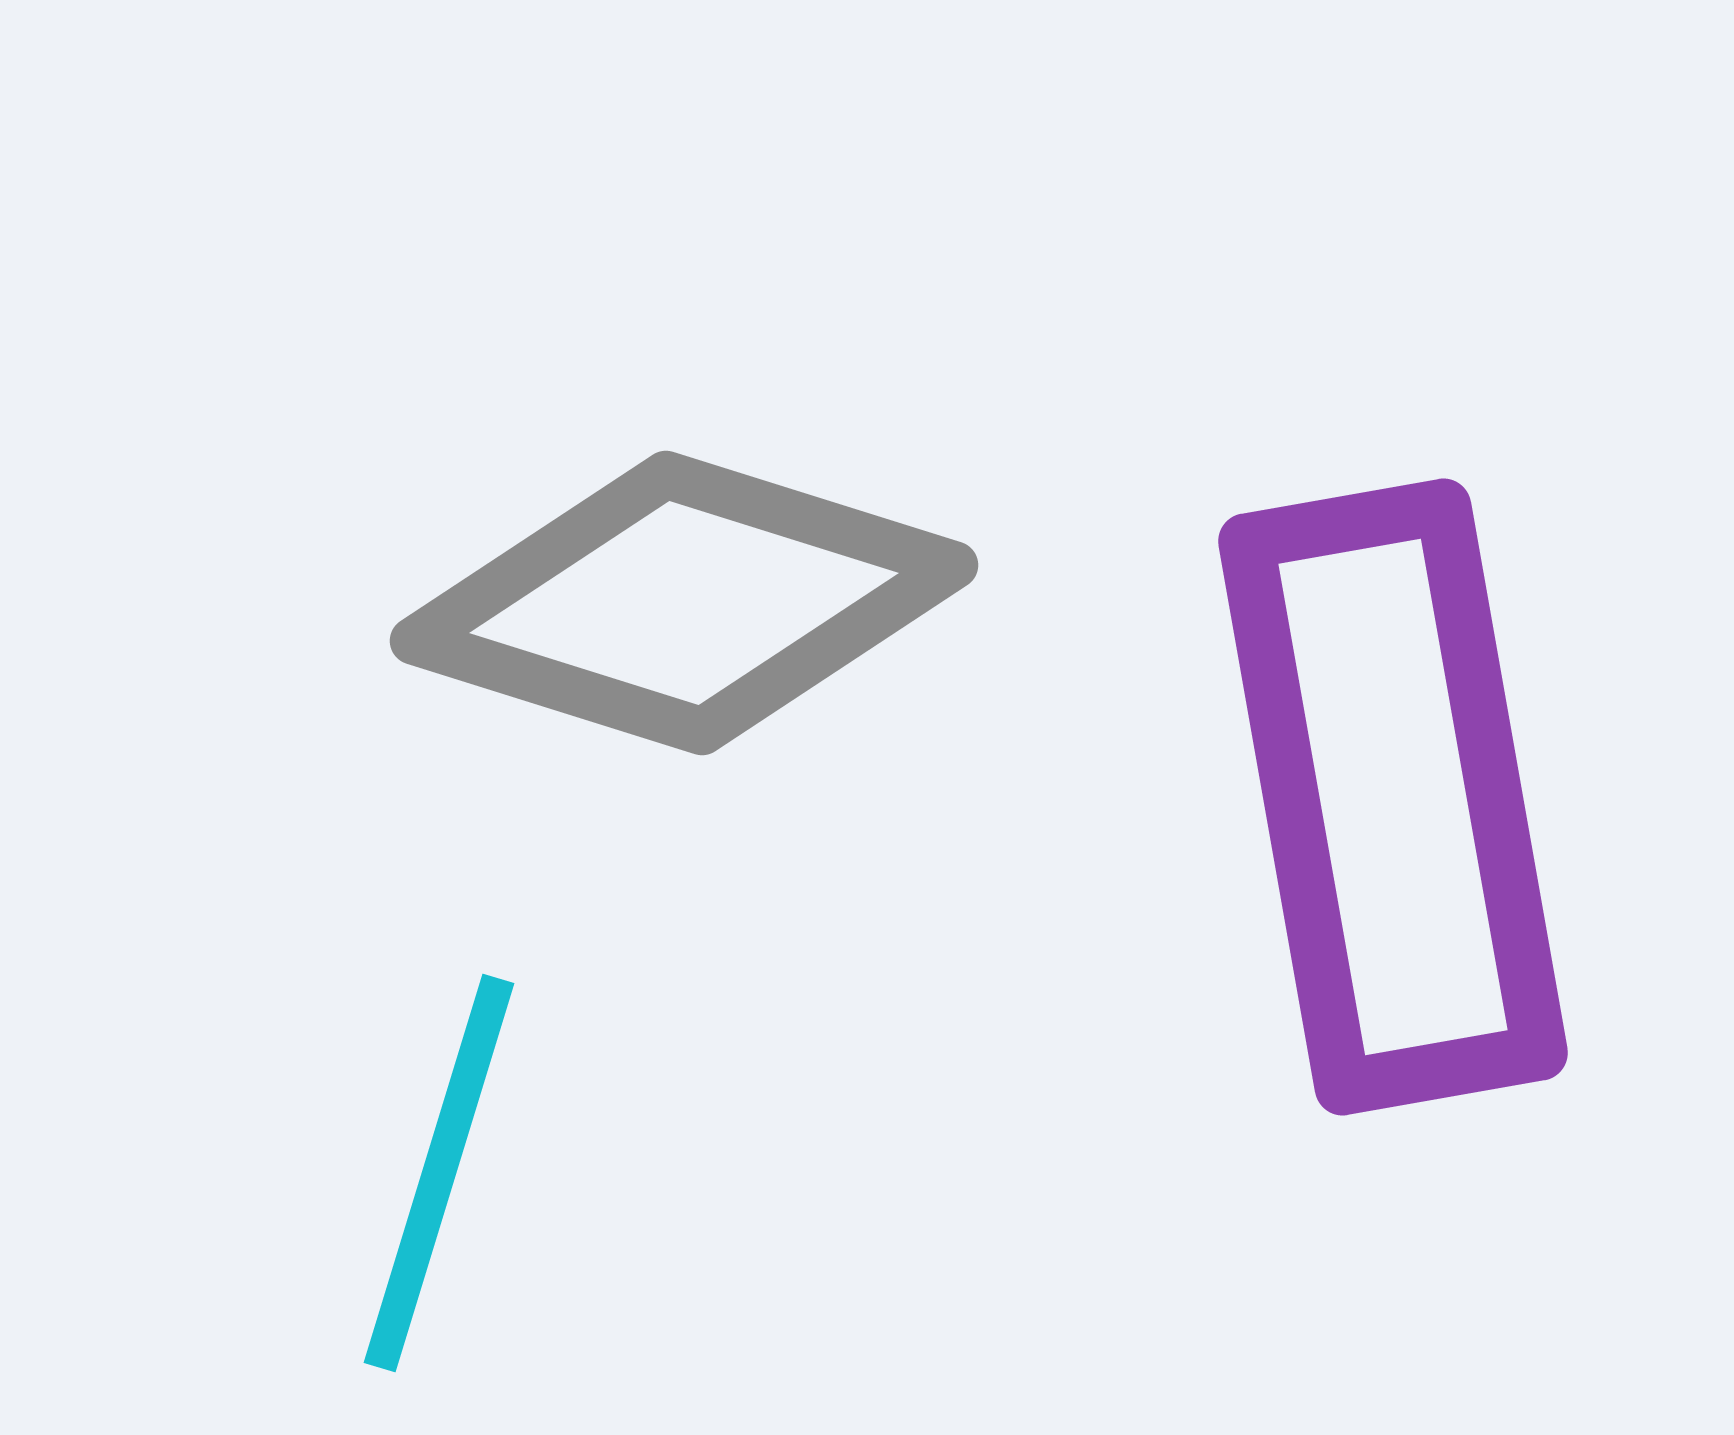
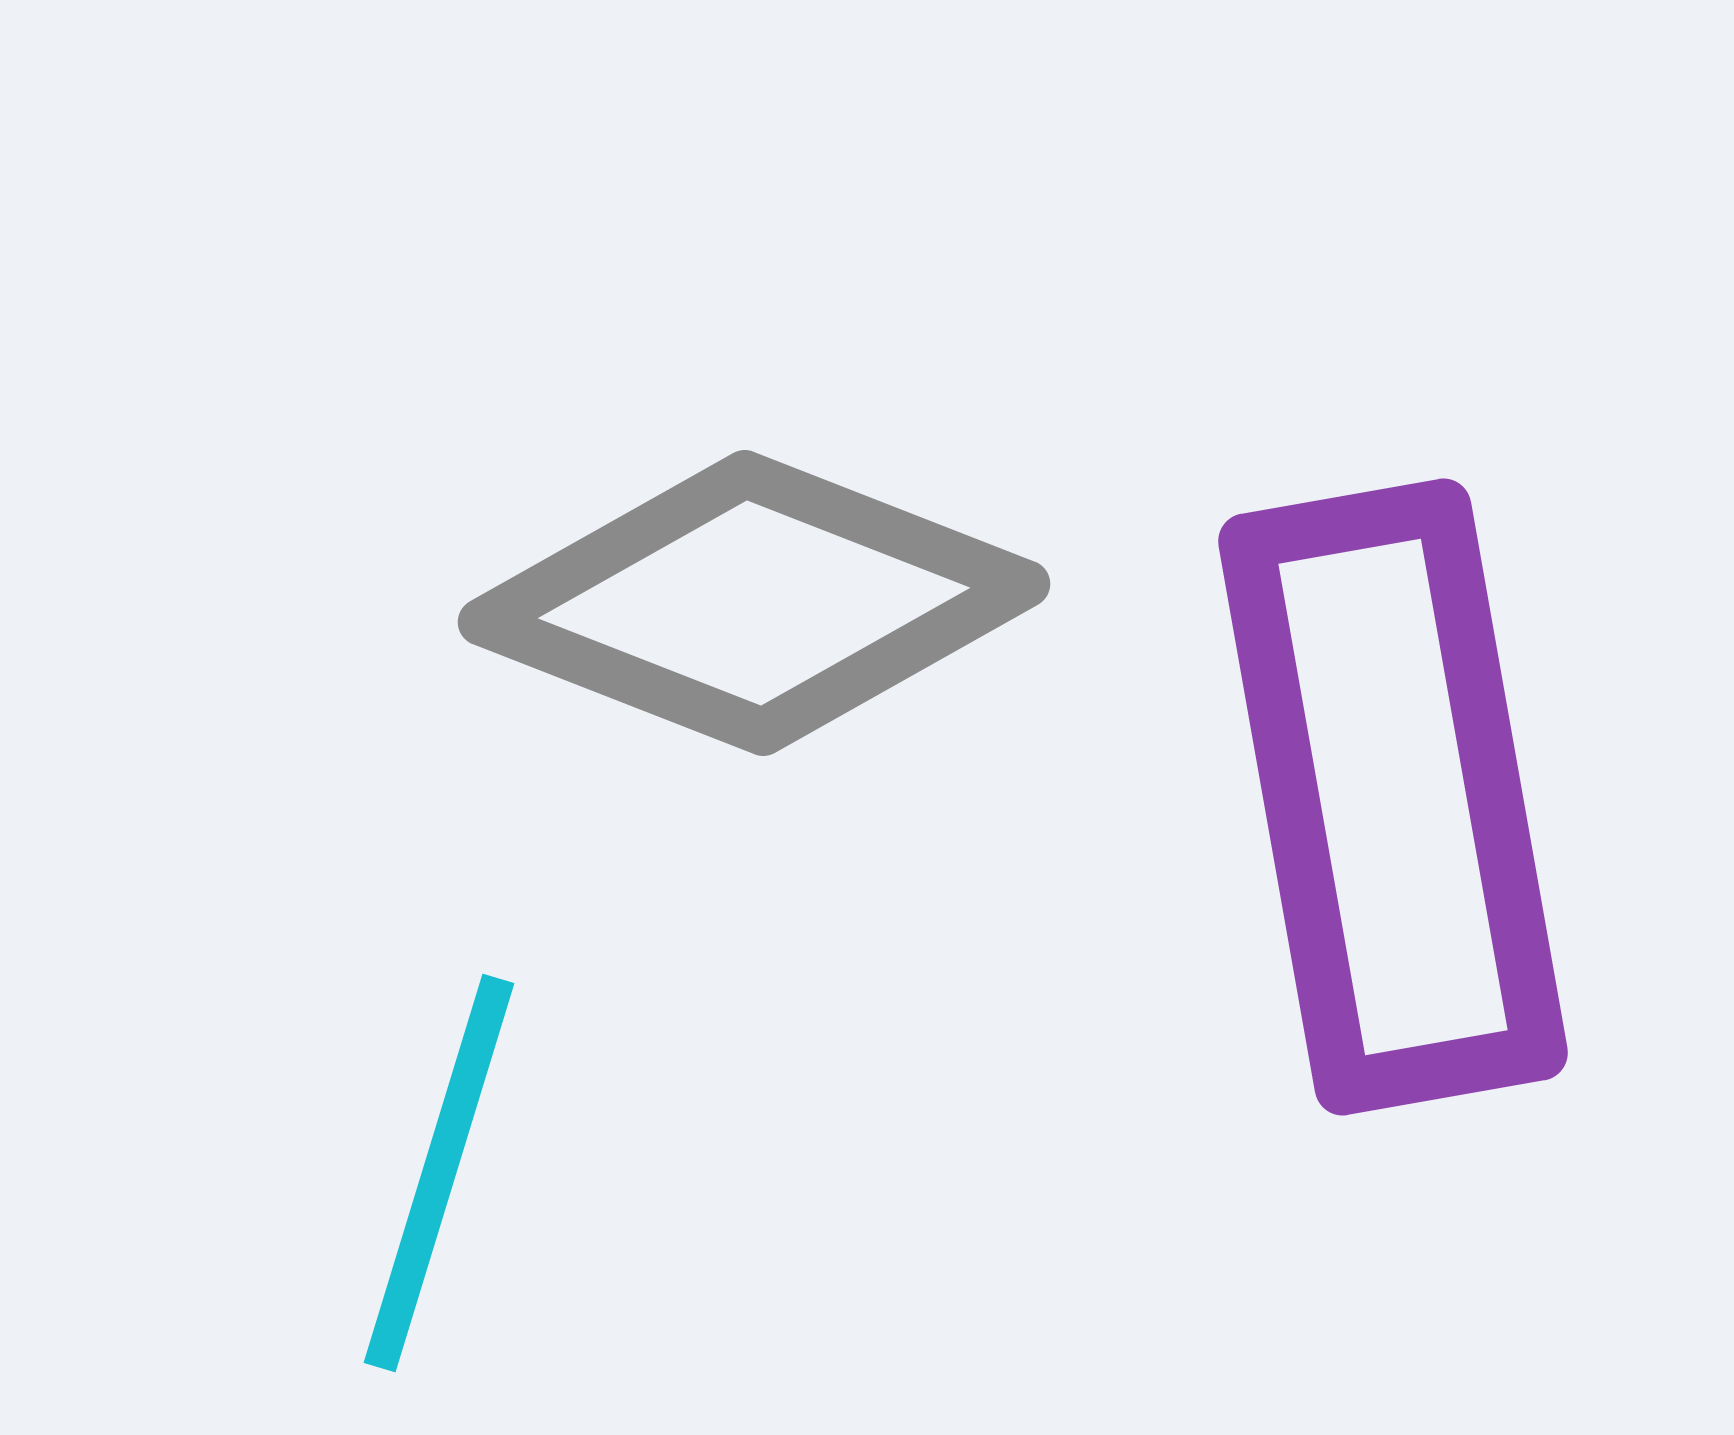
gray diamond: moved 70 px right; rotated 4 degrees clockwise
